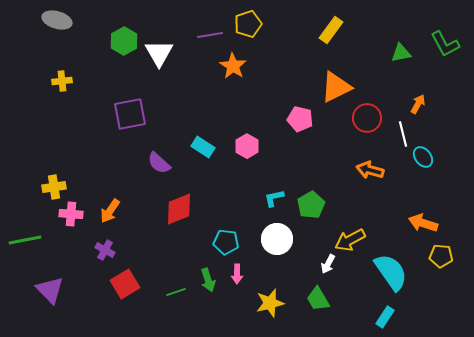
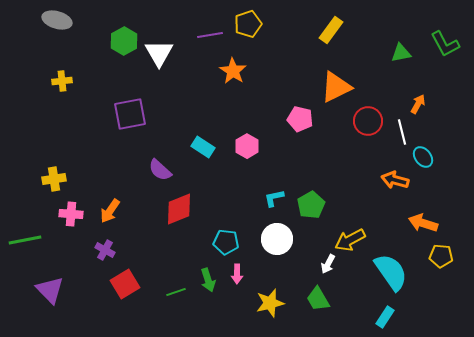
orange star at (233, 66): moved 5 px down
red circle at (367, 118): moved 1 px right, 3 px down
white line at (403, 134): moved 1 px left, 2 px up
purple semicircle at (159, 163): moved 1 px right, 7 px down
orange arrow at (370, 170): moved 25 px right, 10 px down
yellow cross at (54, 187): moved 8 px up
